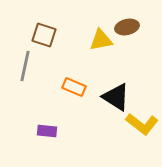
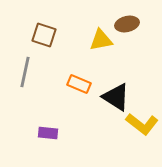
brown ellipse: moved 3 px up
gray line: moved 6 px down
orange rectangle: moved 5 px right, 3 px up
purple rectangle: moved 1 px right, 2 px down
